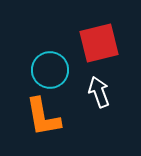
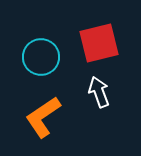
cyan circle: moved 9 px left, 13 px up
orange L-shape: rotated 66 degrees clockwise
